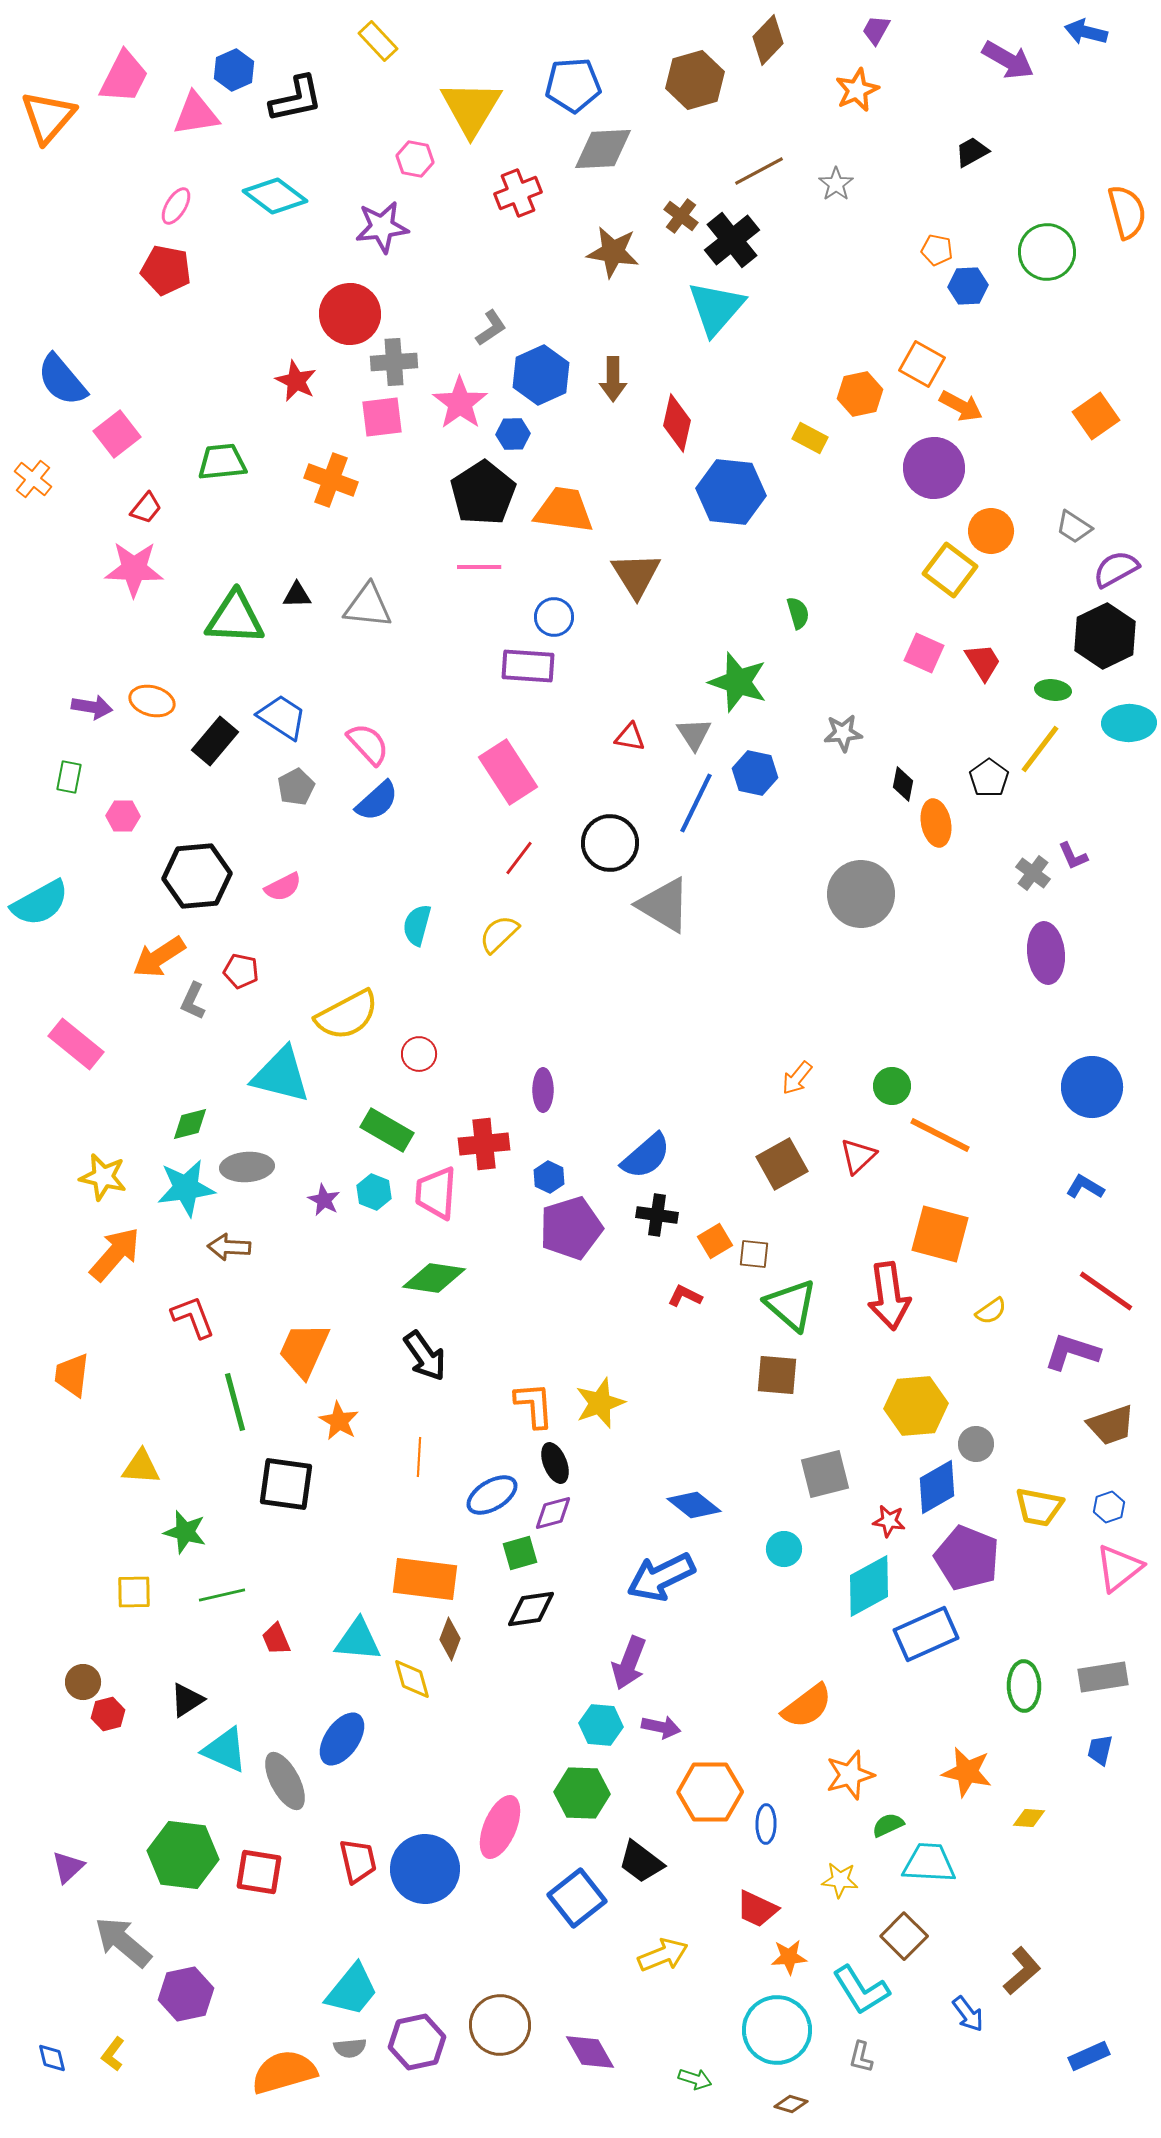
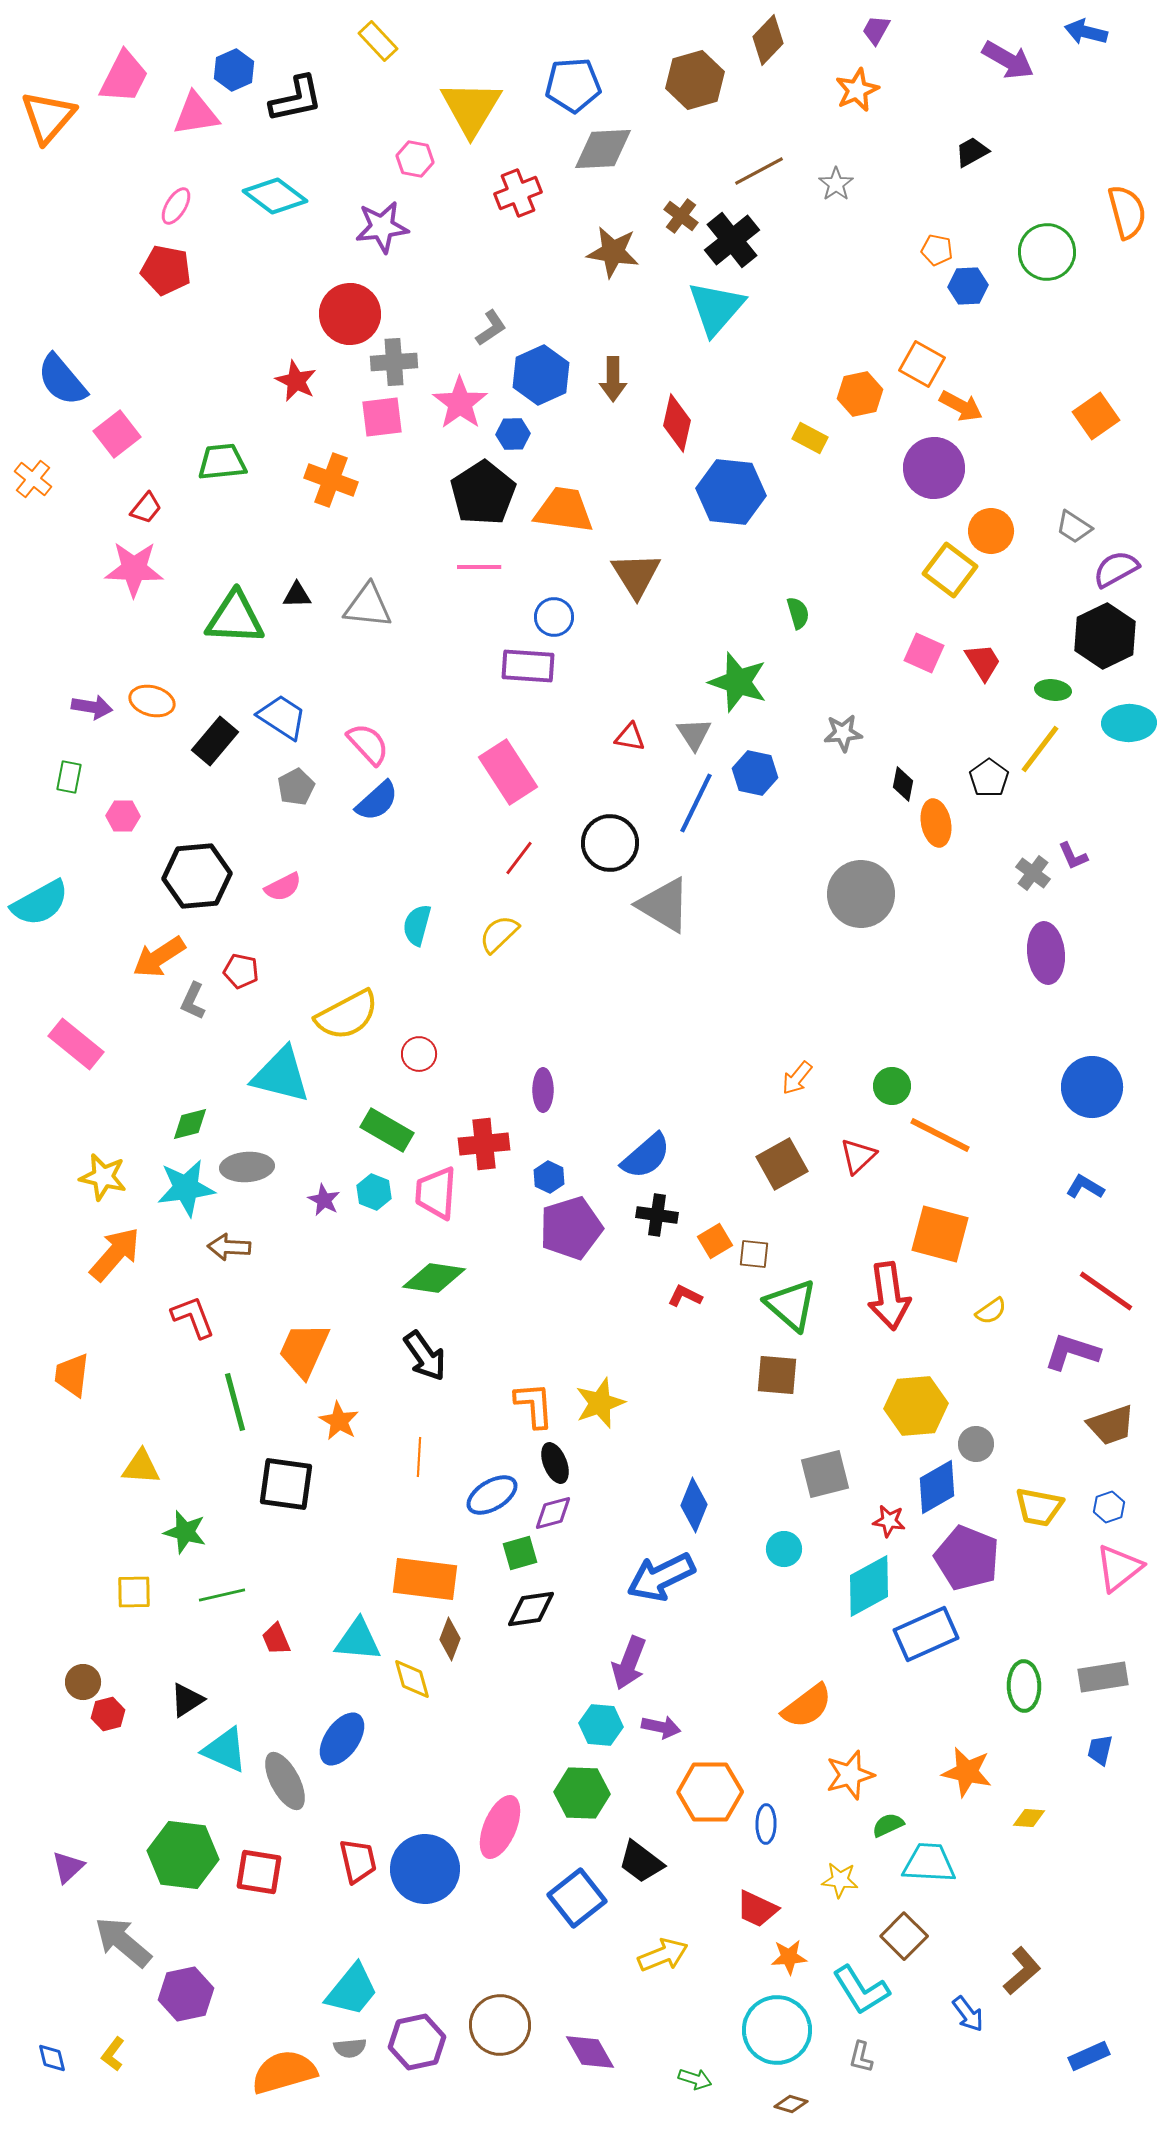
blue diamond at (694, 1505): rotated 74 degrees clockwise
